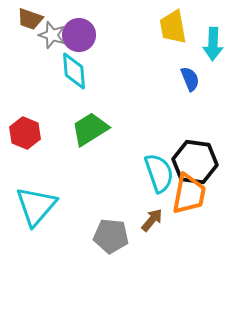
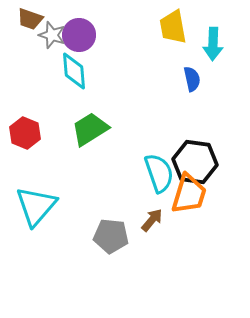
blue semicircle: moved 2 px right; rotated 10 degrees clockwise
orange trapezoid: rotated 6 degrees clockwise
